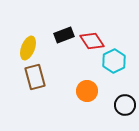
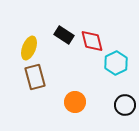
black rectangle: rotated 54 degrees clockwise
red diamond: rotated 20 degrees clockwise
yellow ellipse: moved 1 px right
cyan hexagon: moved 2 px right, 2 px down
orange circle: moved 12 px left, 11 px down
